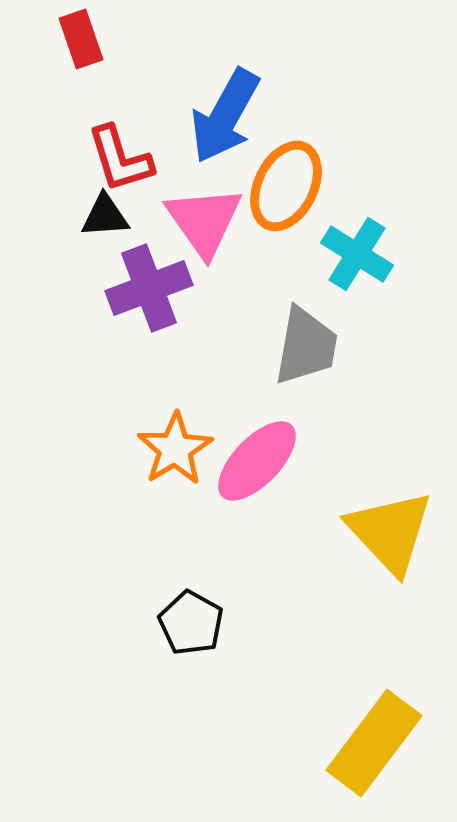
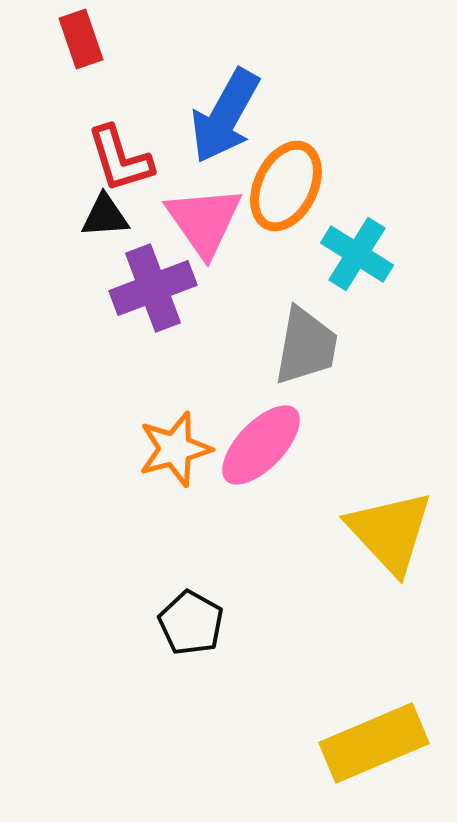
purple cross: moved 4 px right
orange star: rotated 16 degrees clockwise
pink ellipse: moved 4 px right, 16 px up
yellow rectangle: rotated 30 degrees clockwise
